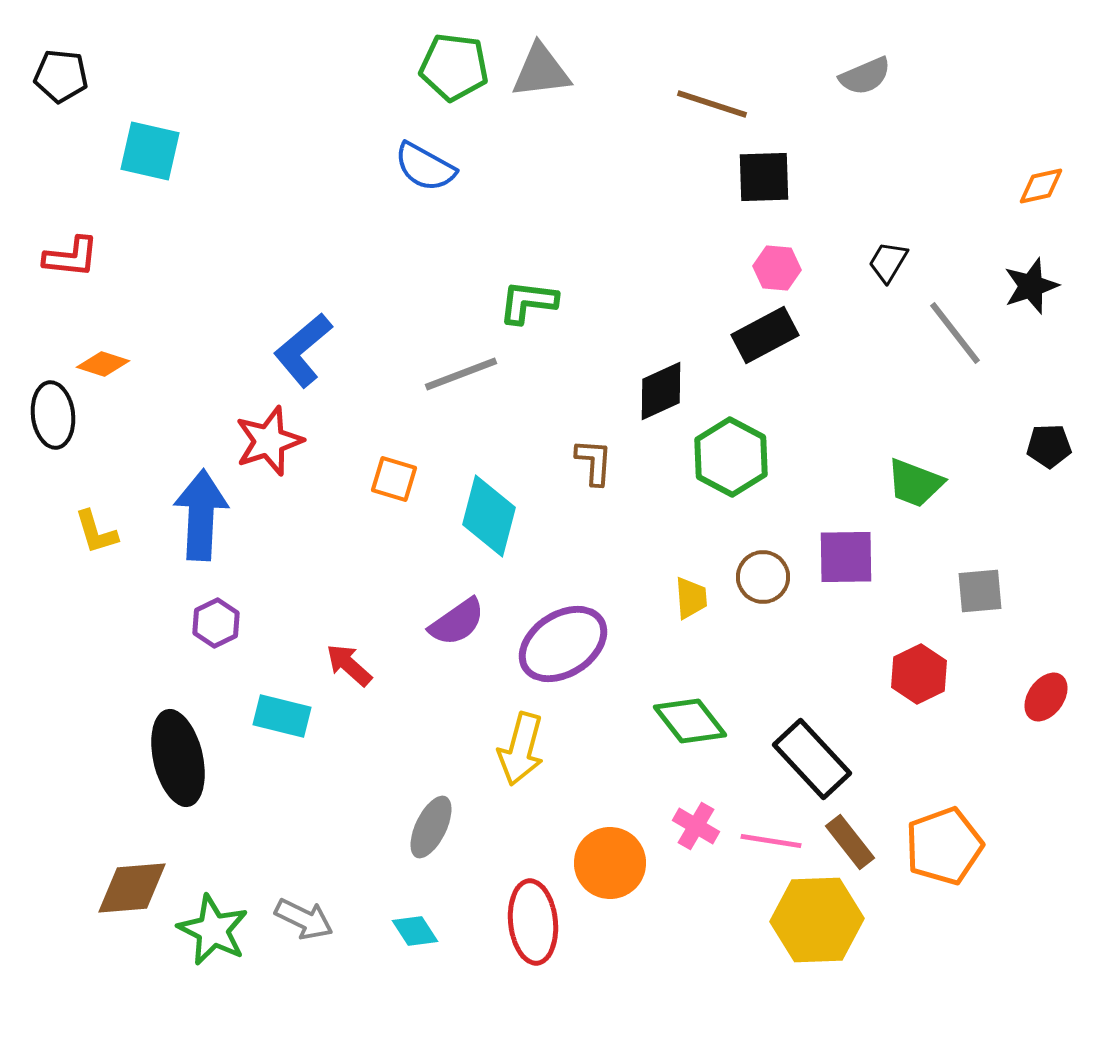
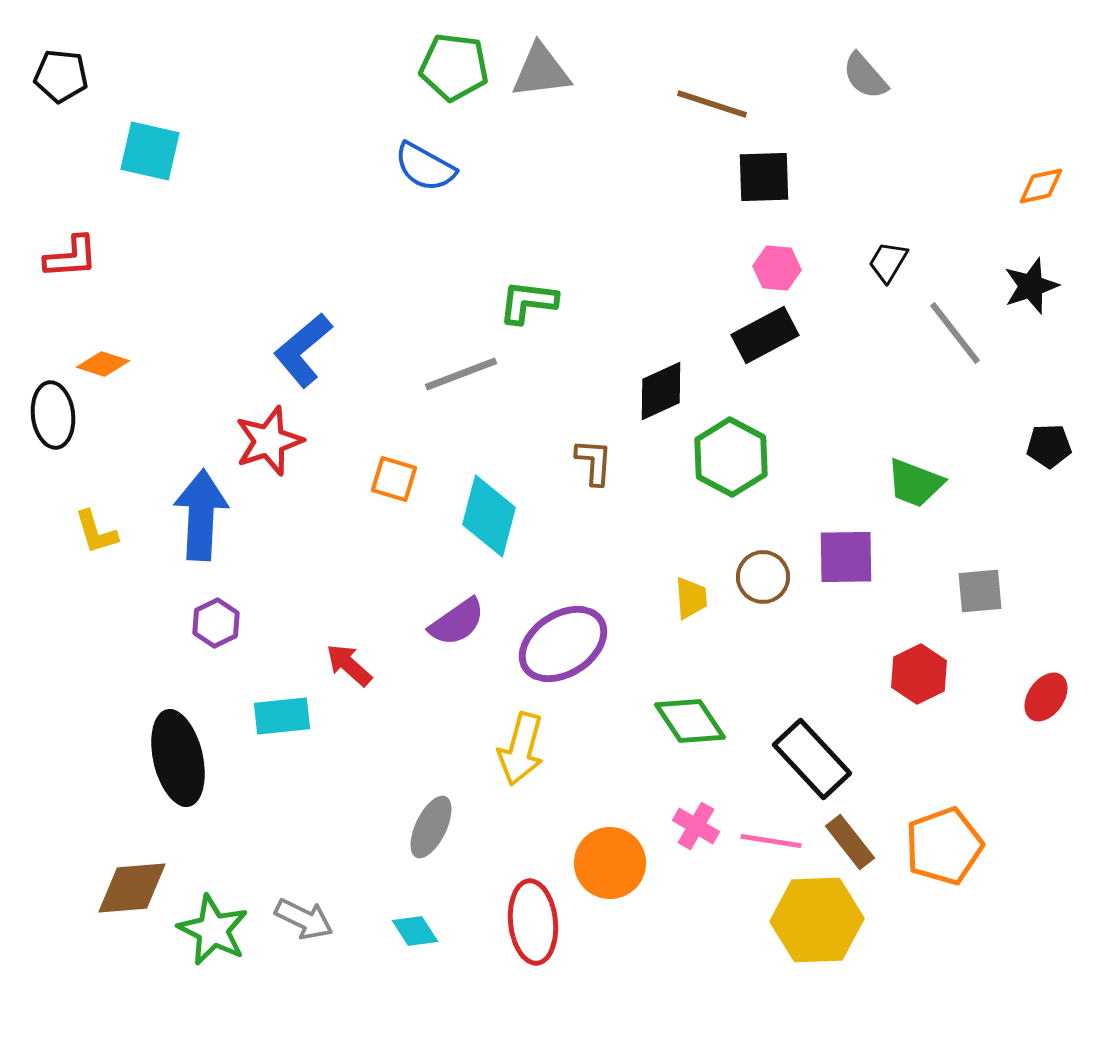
gray semicircle at (865, 76): rotated 72 degrees clockwise
red L-shape at (71, 257): rotated 10 degrees counterclockwise
cyan rectangle at (282, 716): rotated 20 degrees counterclockwise
green diamond at (690, 721): rotated 4 degrees clockwise
